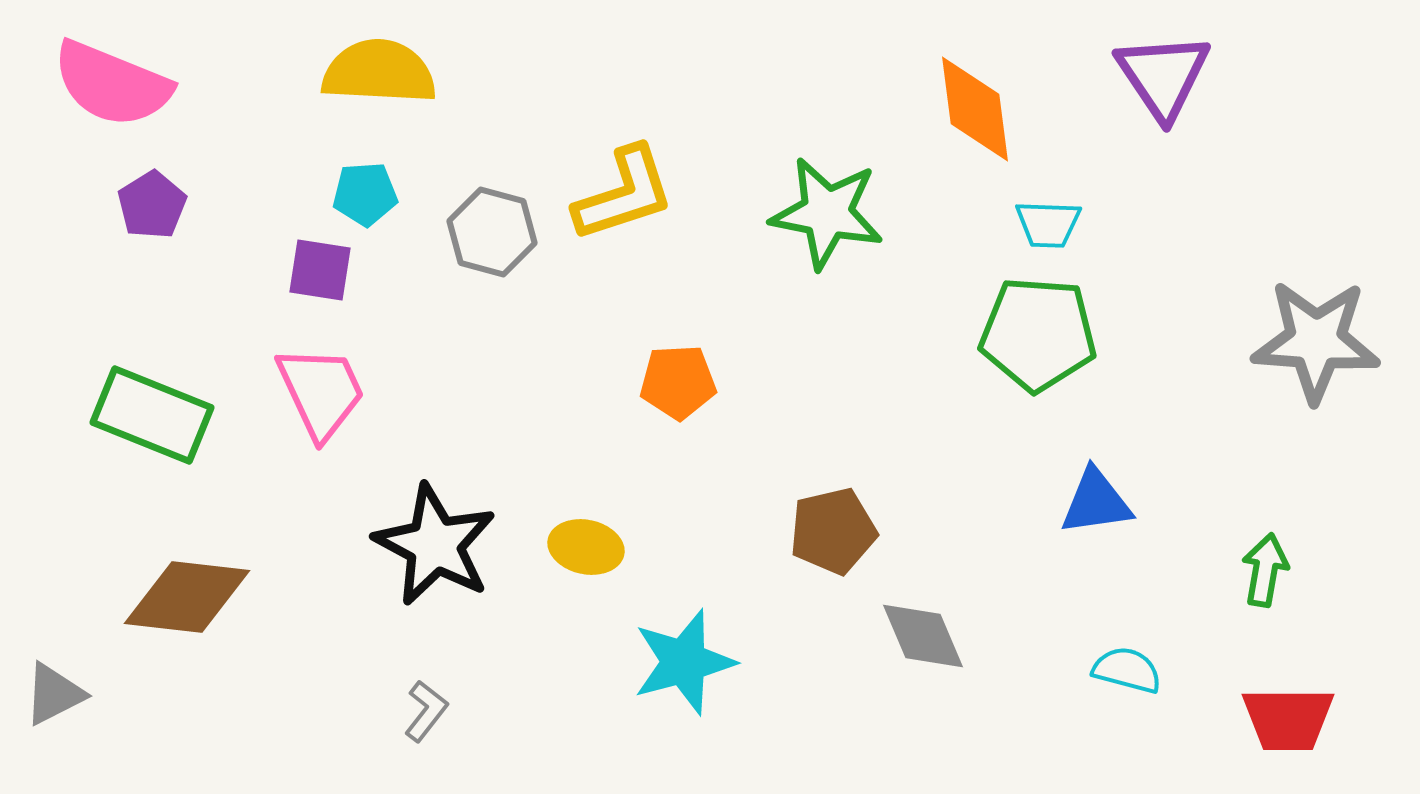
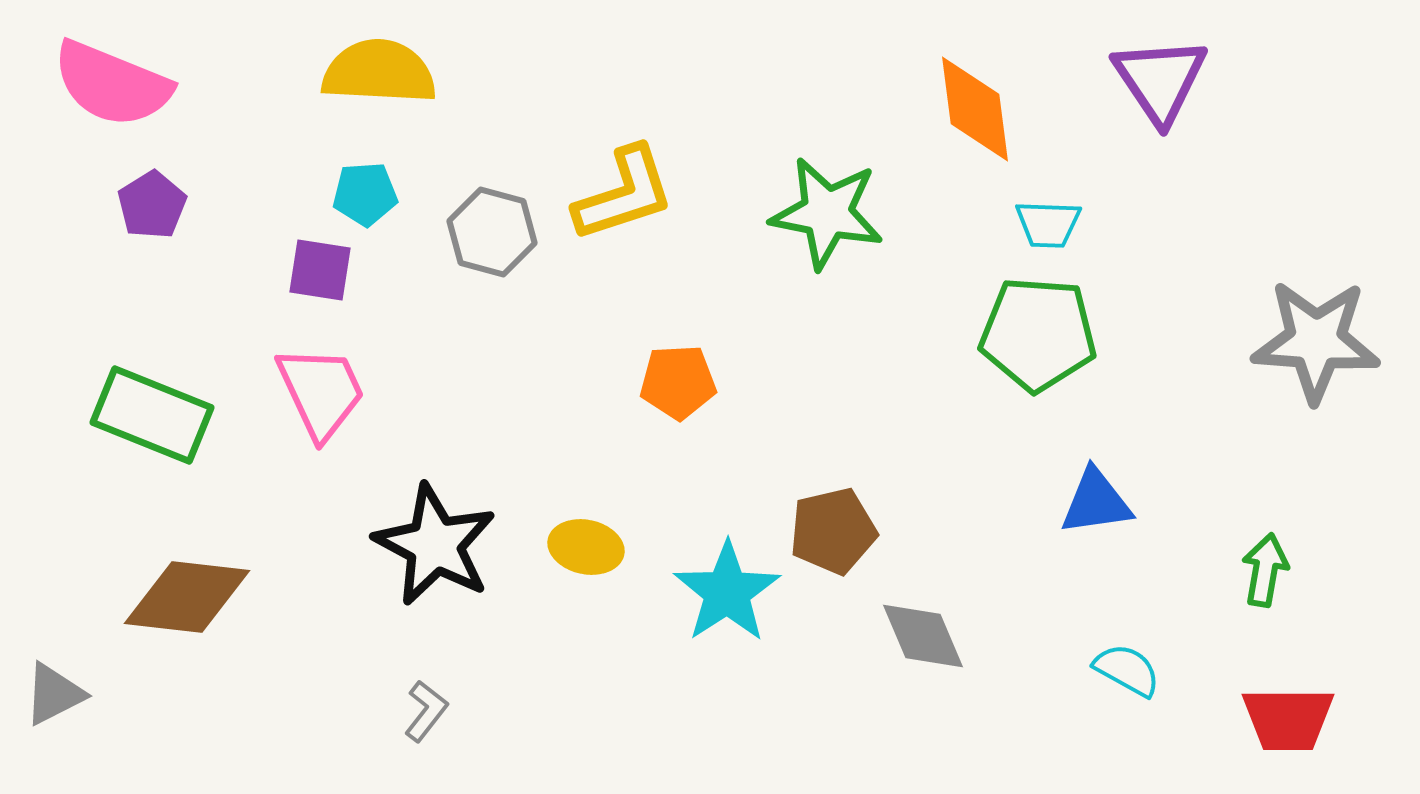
purple triangle: moved 3 px left, 4 px down
cyan star: moved 43 px right, 70 px up; rotated 18 degrees counterclockwise
cyan semicircle: rotated 14 degrees clockwise
